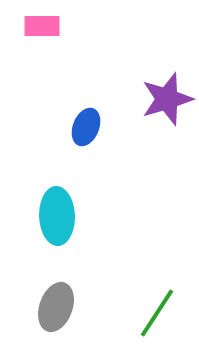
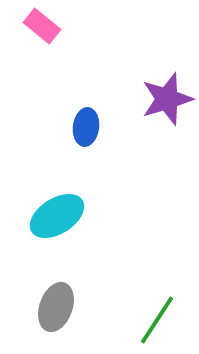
pink rectangle: rotated 39 degrees clockwise
blue ellipse: rotated 15 degrees counterclockwise
cyan ellipse: rotated 60 degrees clockwise
green line: moved 7 px down
